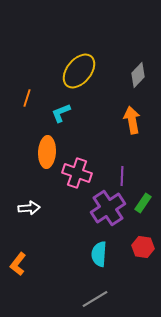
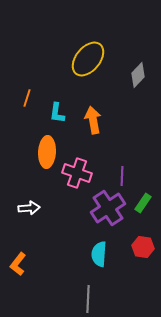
yellow ellipse: moved 9 px right, 12 px up
cyan L-shape: moved 4 px left; rotated 60 degrees counterclockwise
orange arrow: moved 39 px left
gray line: moved 7 px left; rotated 56 degrees counterclockwise
